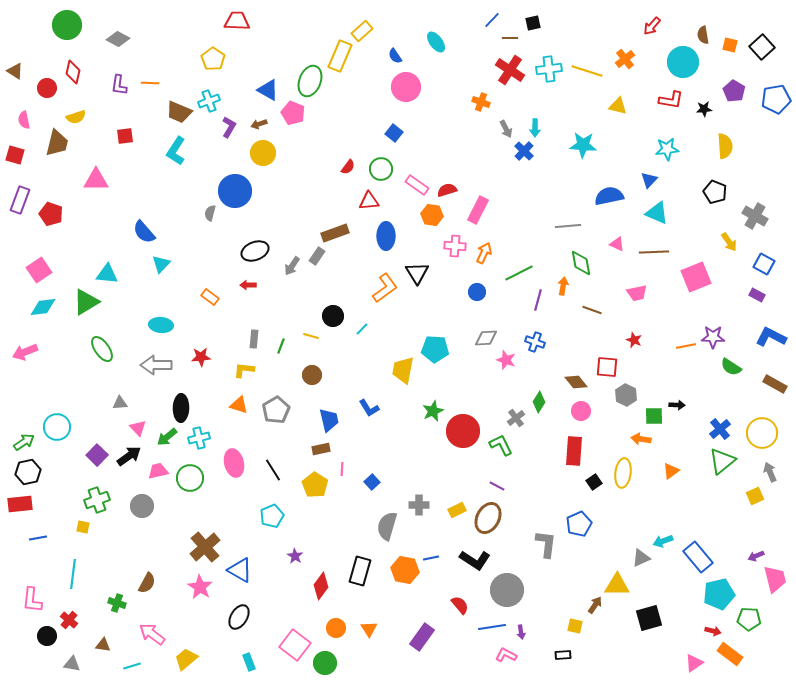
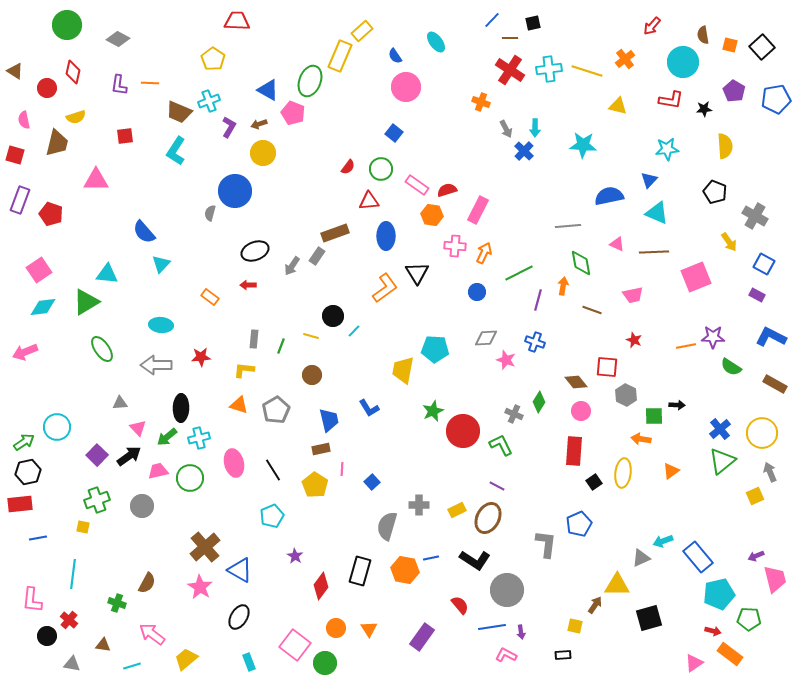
pink trapezoid at (637, 293): moved 4 px left, 2 px down
cyan line at (362, 329): moved 8 px left, 2 px down
gray cross at (516, 418): moved 2 px left, 4 px up; rotated 30 degrees counterclockwise
